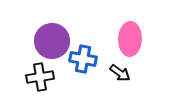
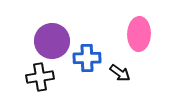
pink ellipse: moved 9 px right, 5 px up
blue cross: moved 4 px right, 1 px up; rotated 12 degrees counterclockwise
